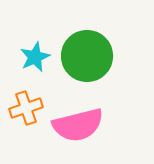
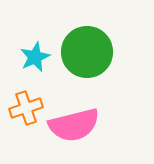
green circle: moved 4 px up
pink semicircle: moved 4 px left
